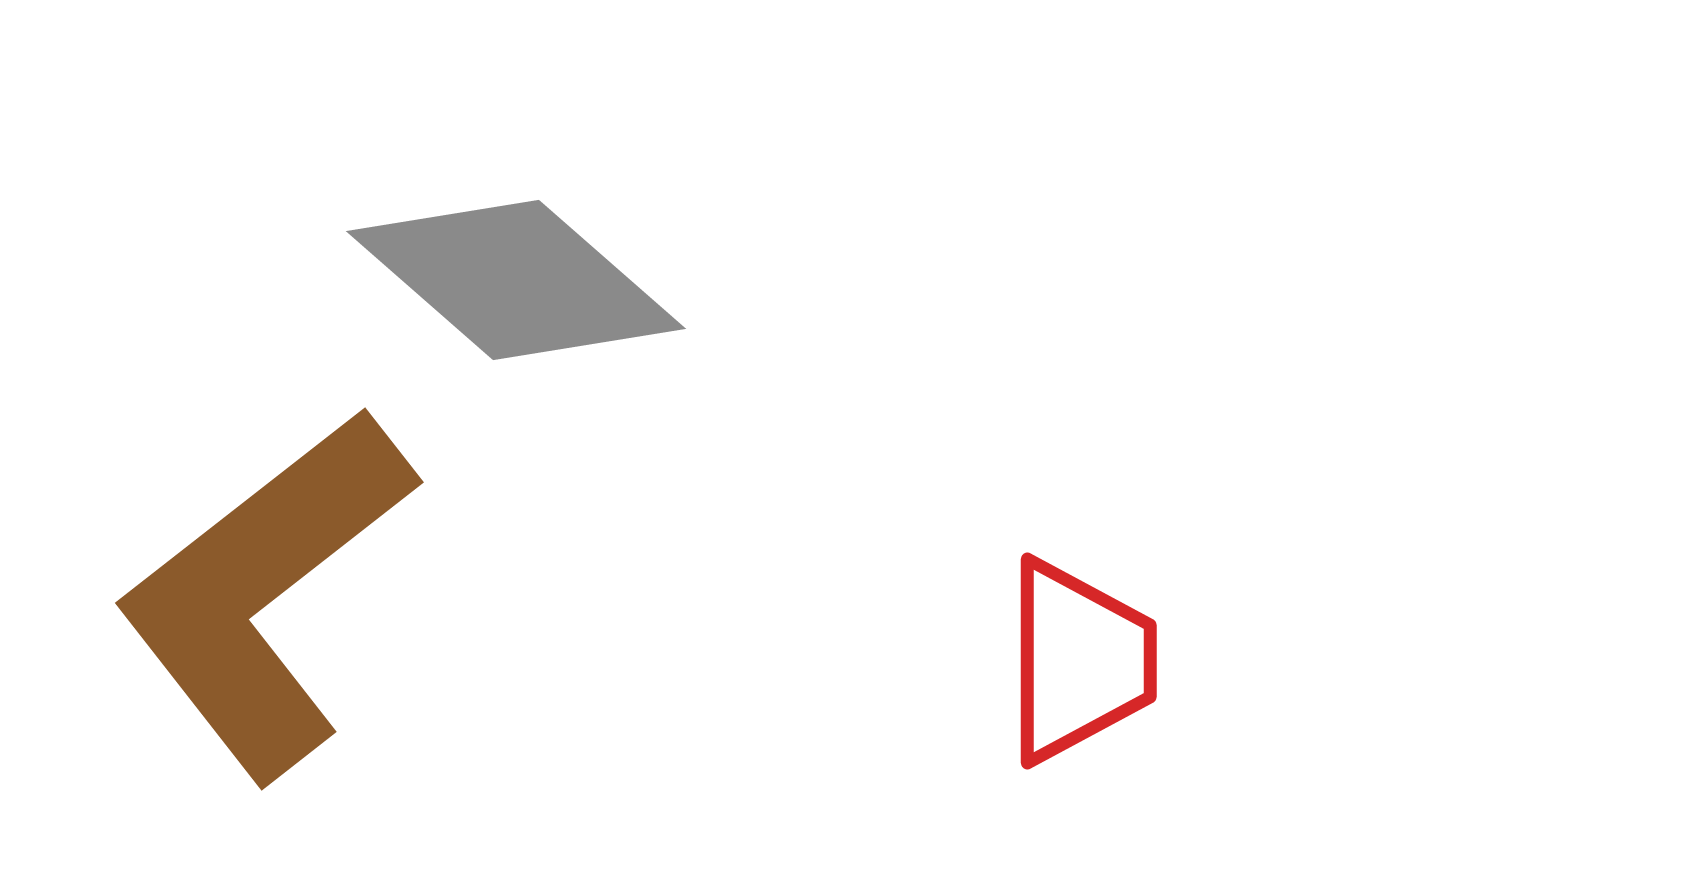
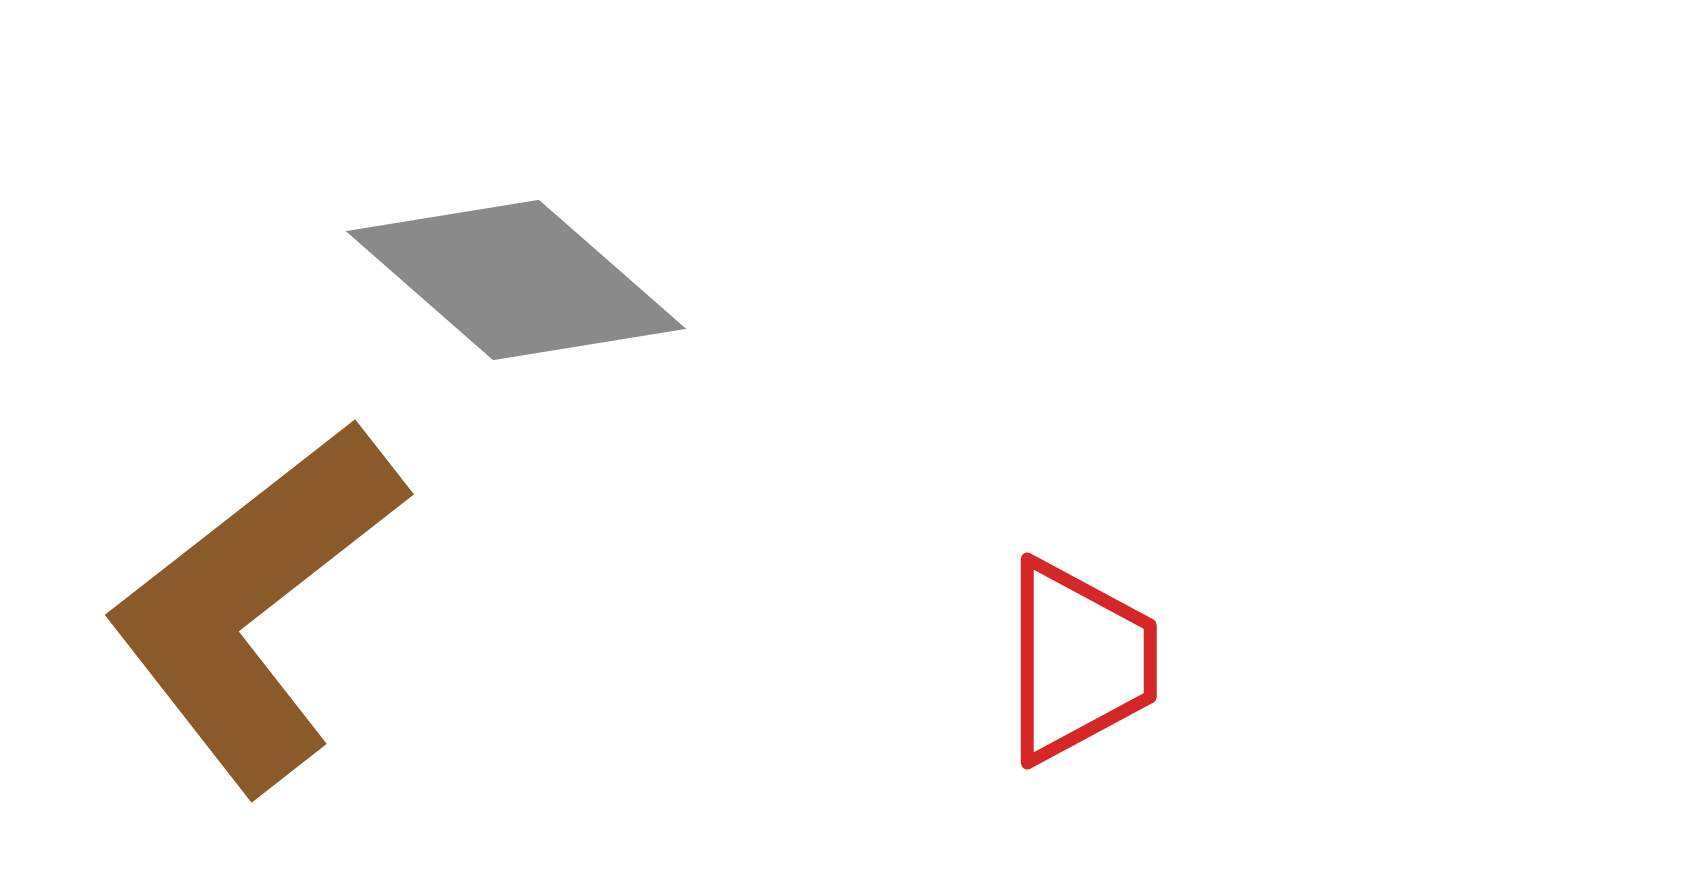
brown L-shape: moved 10 px left, 12 px down
